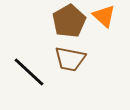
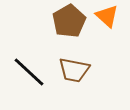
orange triangle: moved 3 px right
brown trapezoid: moved 4 px right, 11 px down
